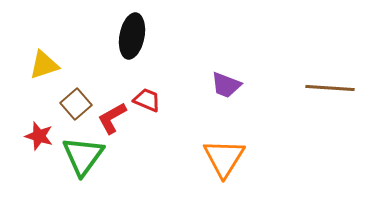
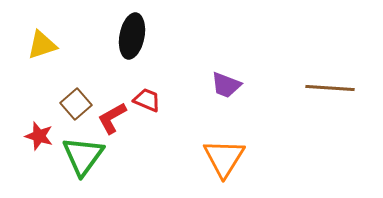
yellow triangle: moved 2 px left, 20 px up
